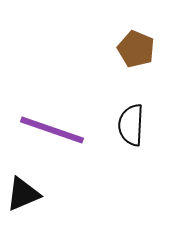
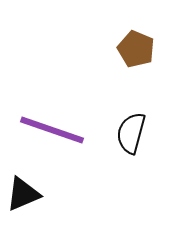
black semicircle: moved 8 px down; rotated 12 degrees clockwise
